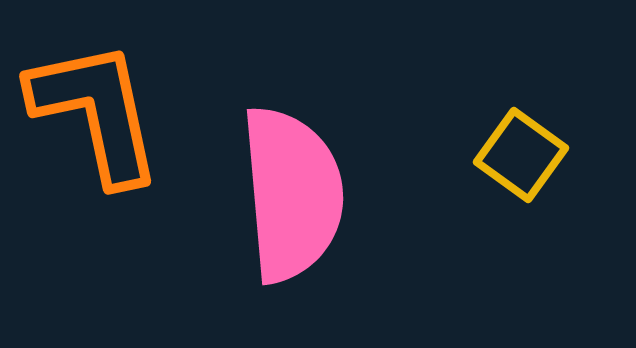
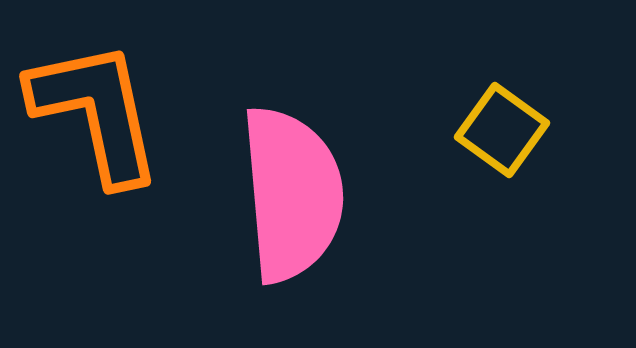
yellow square: moved 19 px left, 25 px up
